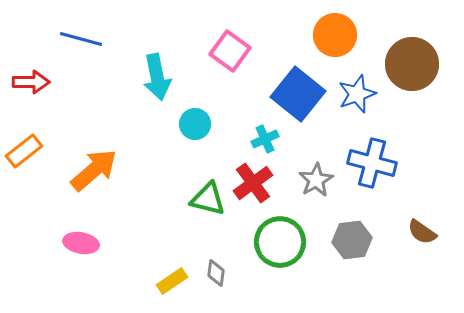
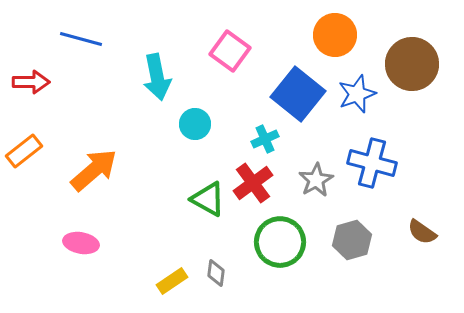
green triangle: rotated 15 degrees clockwise
gray hexagon: rotated 9 degrees counterclockwise
